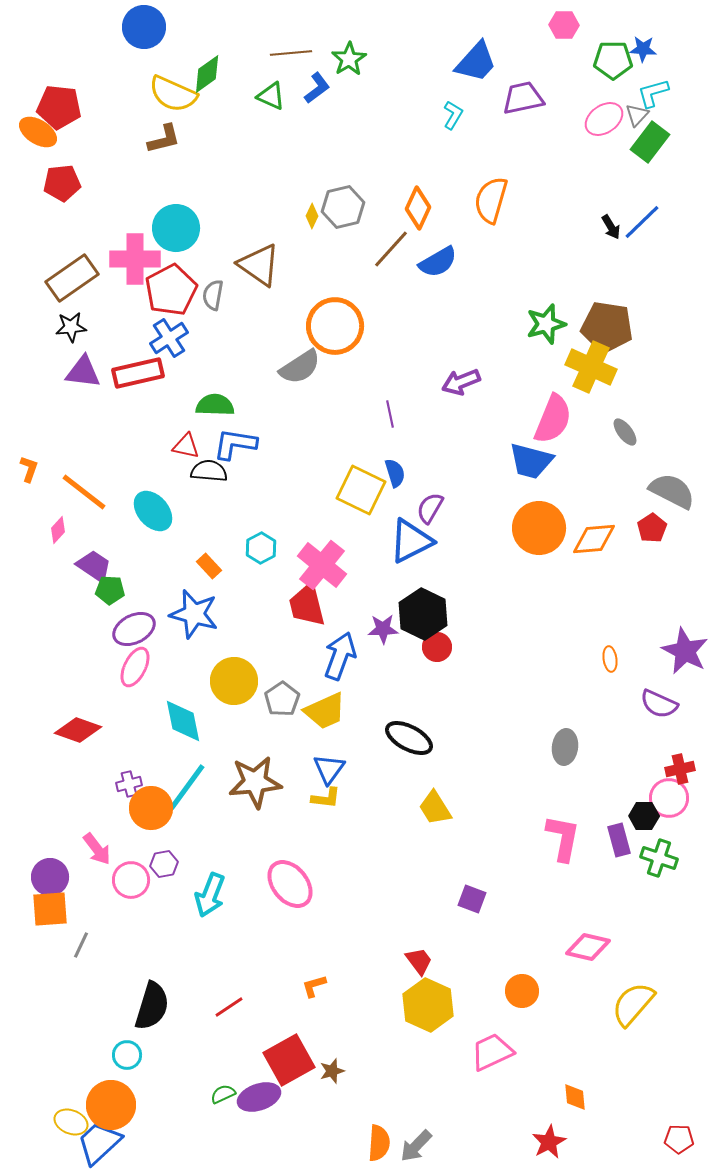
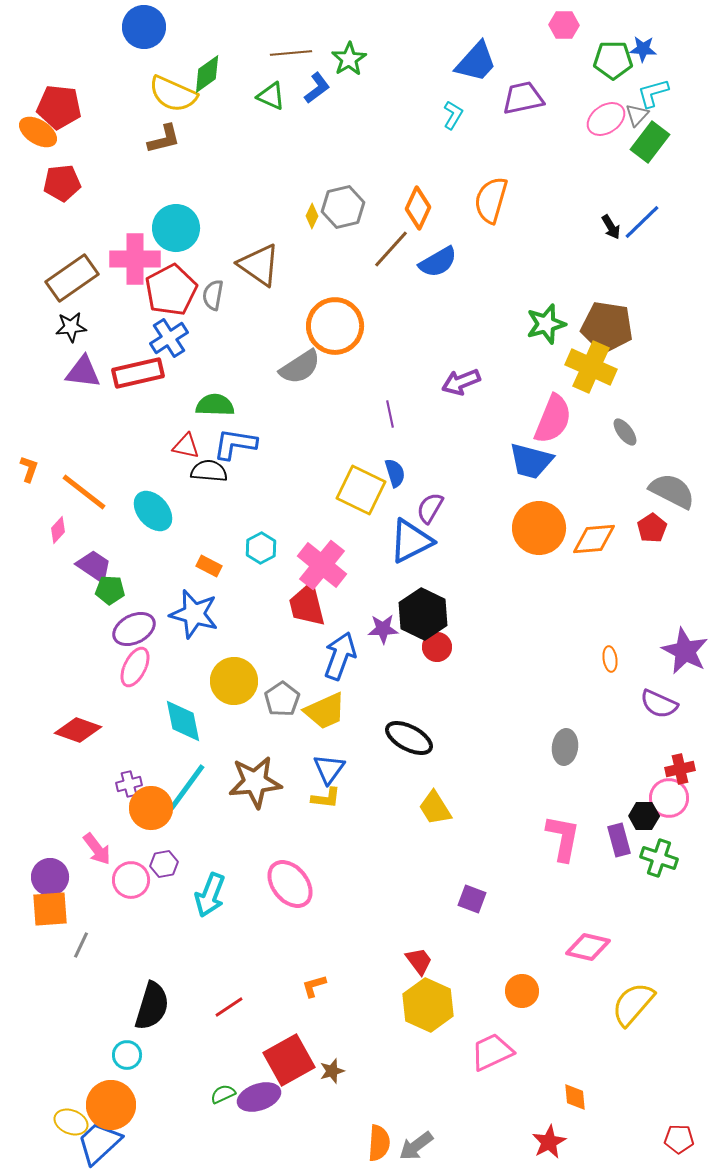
pink ellipse at (604, 119): moved 2 px right
orange rectangle at (209, 566): rotated 20 degrees counterclockwise
gray arrow at (416, 1146): rotated 9 degrees clockwise
